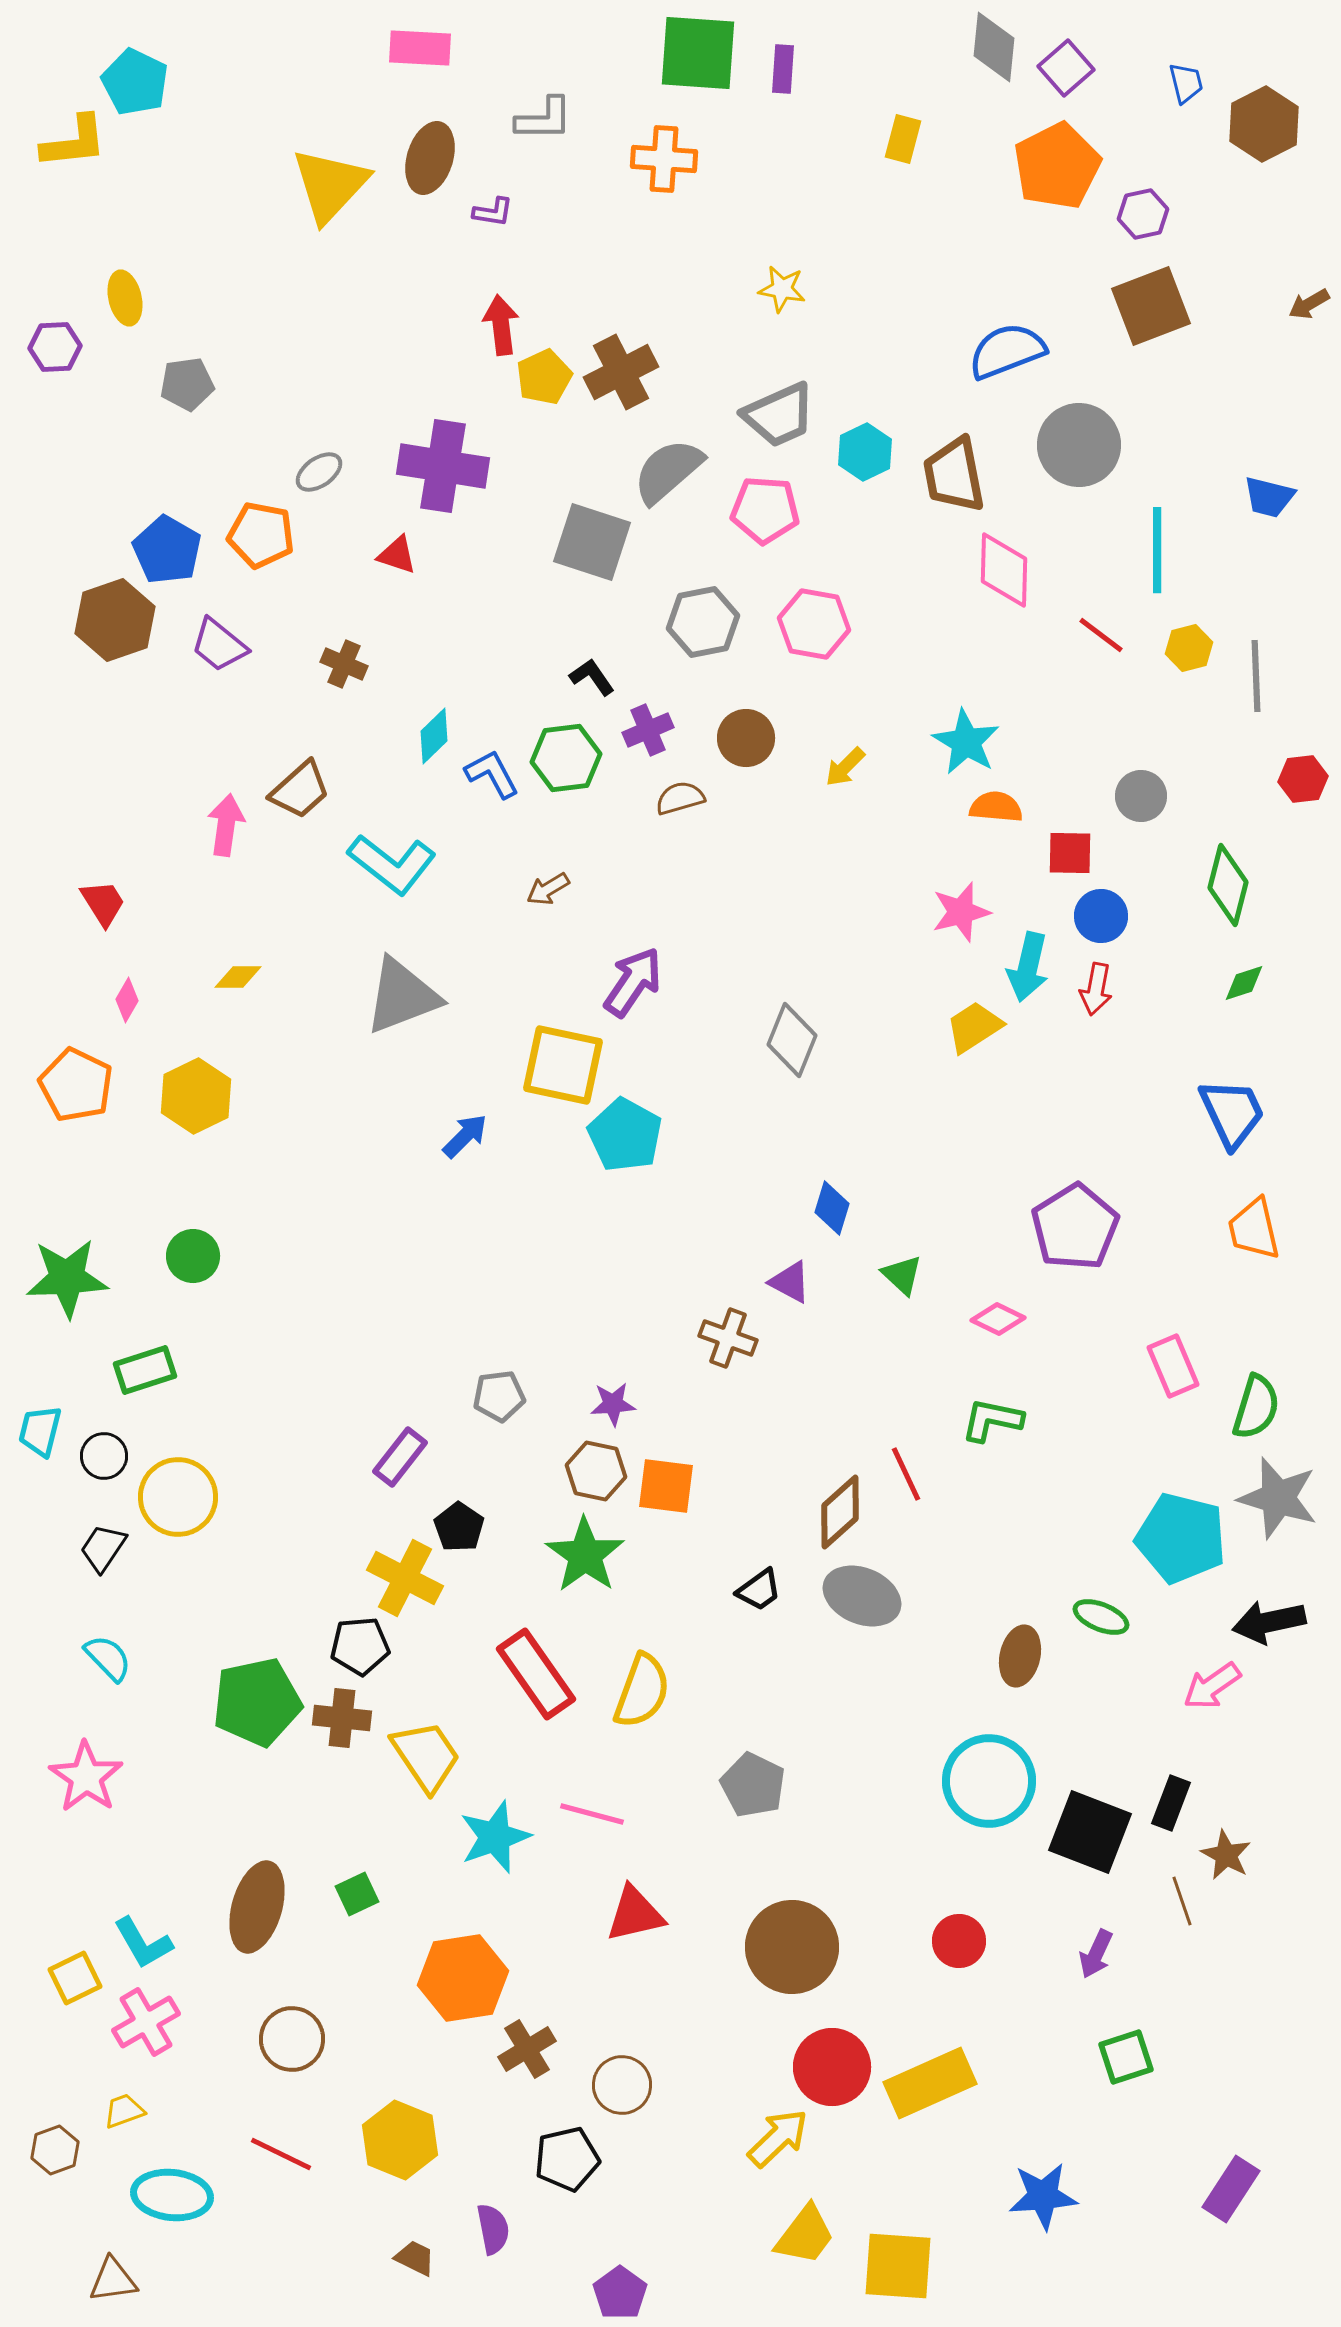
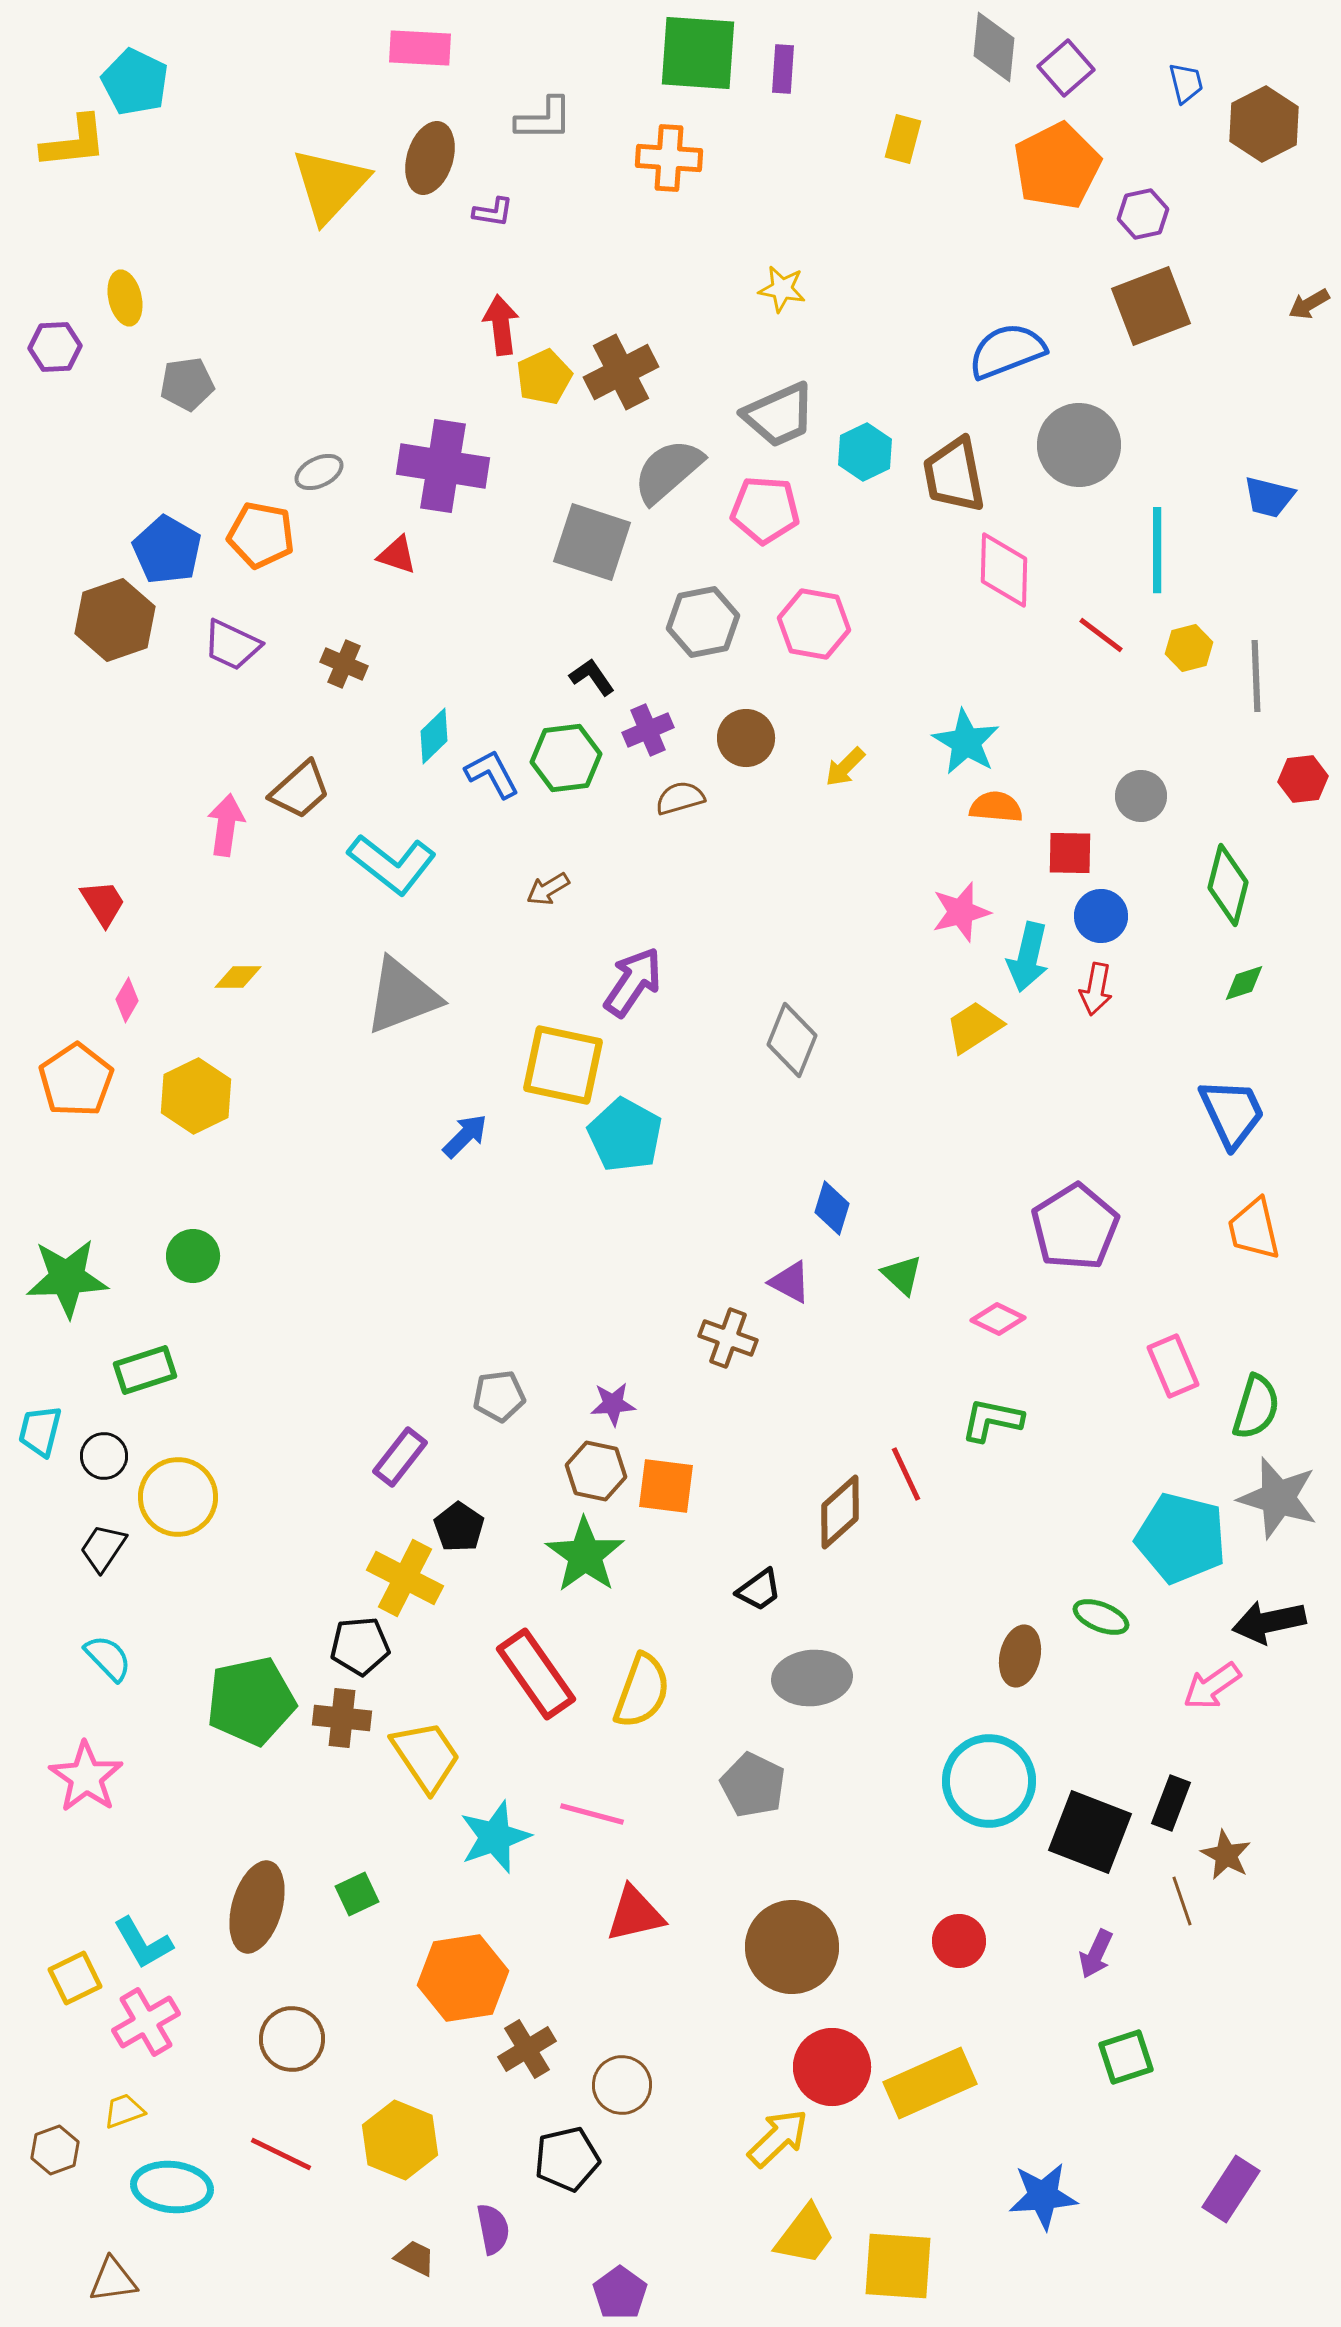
orange cross at (664, 159): moved 5 px right, 1 px up
gray ellipse at (319, 472): rotated 9 degrees clockwise
purple trapezoid at (219, 645): moved 13 px right; rotated 14 degrees counterclockwise
cyan arrow at (1028, 967): moved 10 px up
orange pentagon at (76, 1085): moved 5 px up; rotated 12 degrees clockwise
gray ellipse at (862, 1596): moved 50 px left, 82 px down; rotated 28 degrees counterclockwise
green pentagon at (257, 1702): moved 6 px left, 1 px up
cyan ellipse at (172, 2195): moved 8 px up
